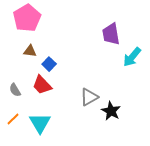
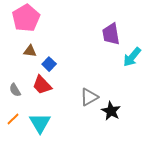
pink pentagon: moved 1 px left
